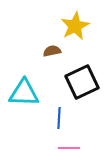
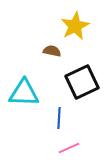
brown semicircle: rotated 24 degrees clockwise
pink line: rotated 25 degrees counterclockwise
